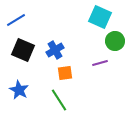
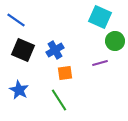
blue line: rotated 66 degrees clockwise
